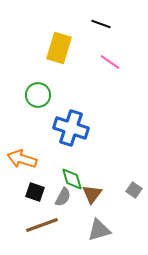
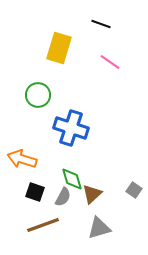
brown triangle: rotated 10 degrees clockwise
brown line: moved 1 px right
gray triangle: moved 2 px up
